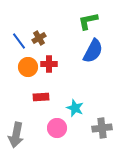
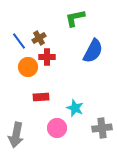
green L-shape: moved 13 px left, 3 px up
red cross: moved 2 px left, 7 px up
